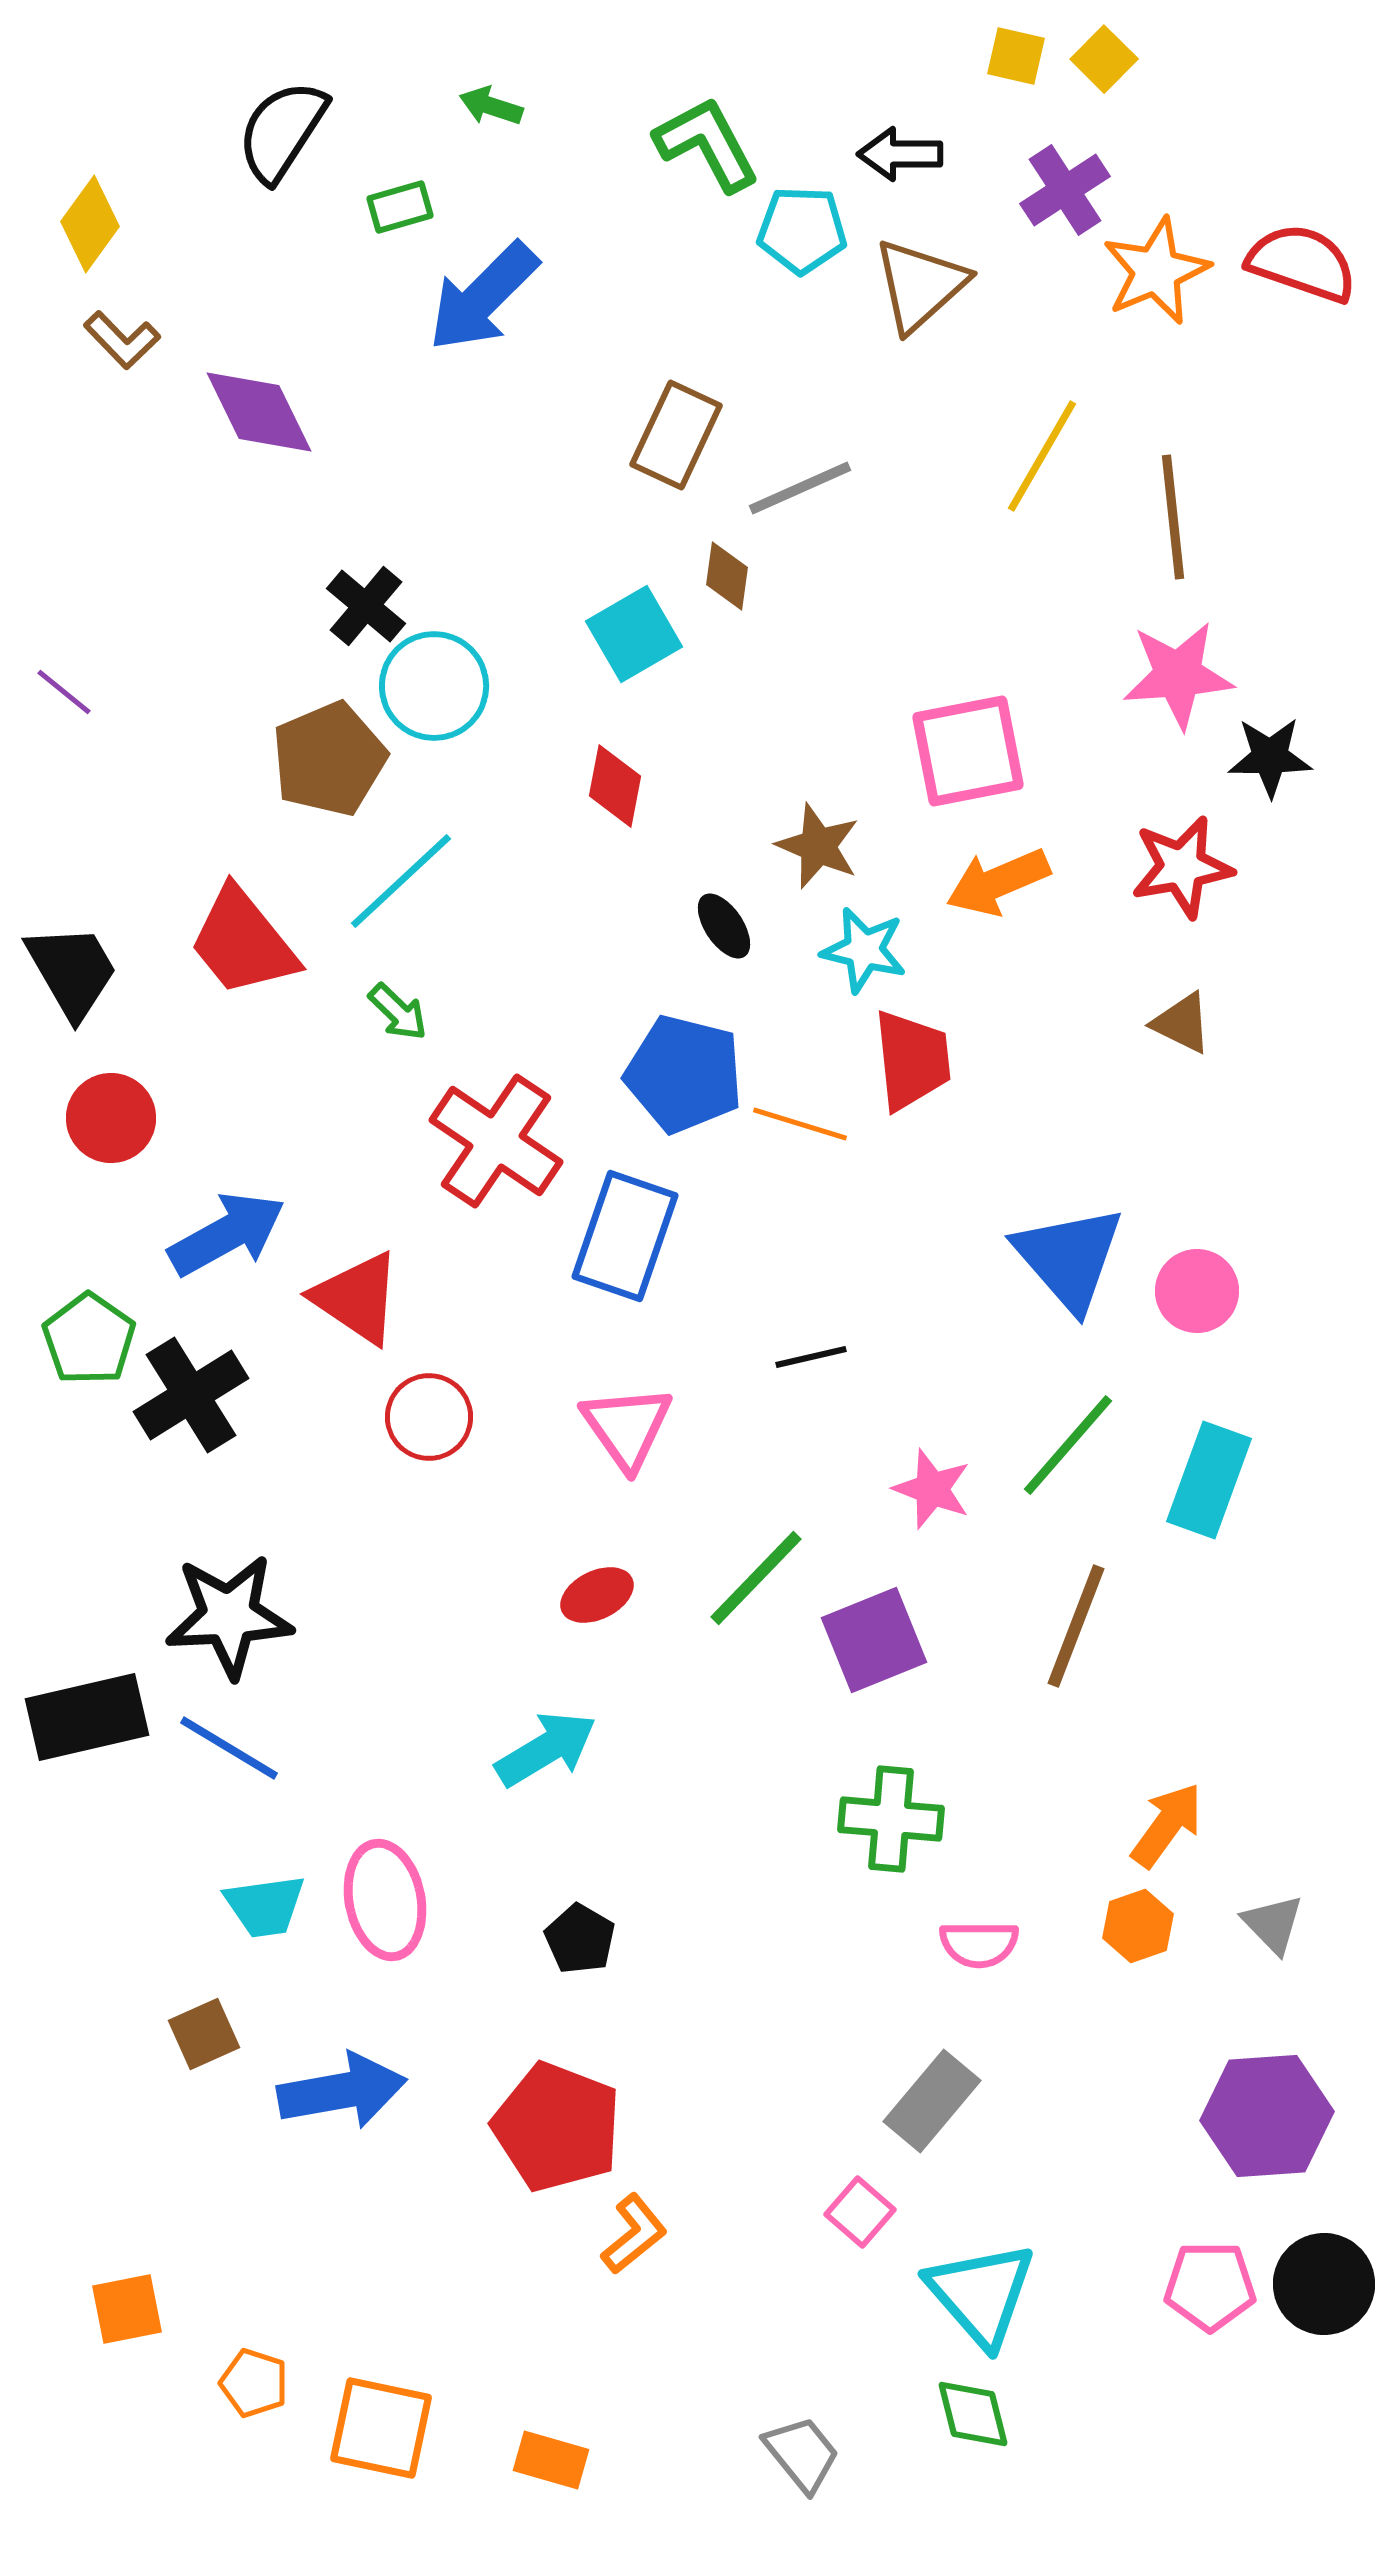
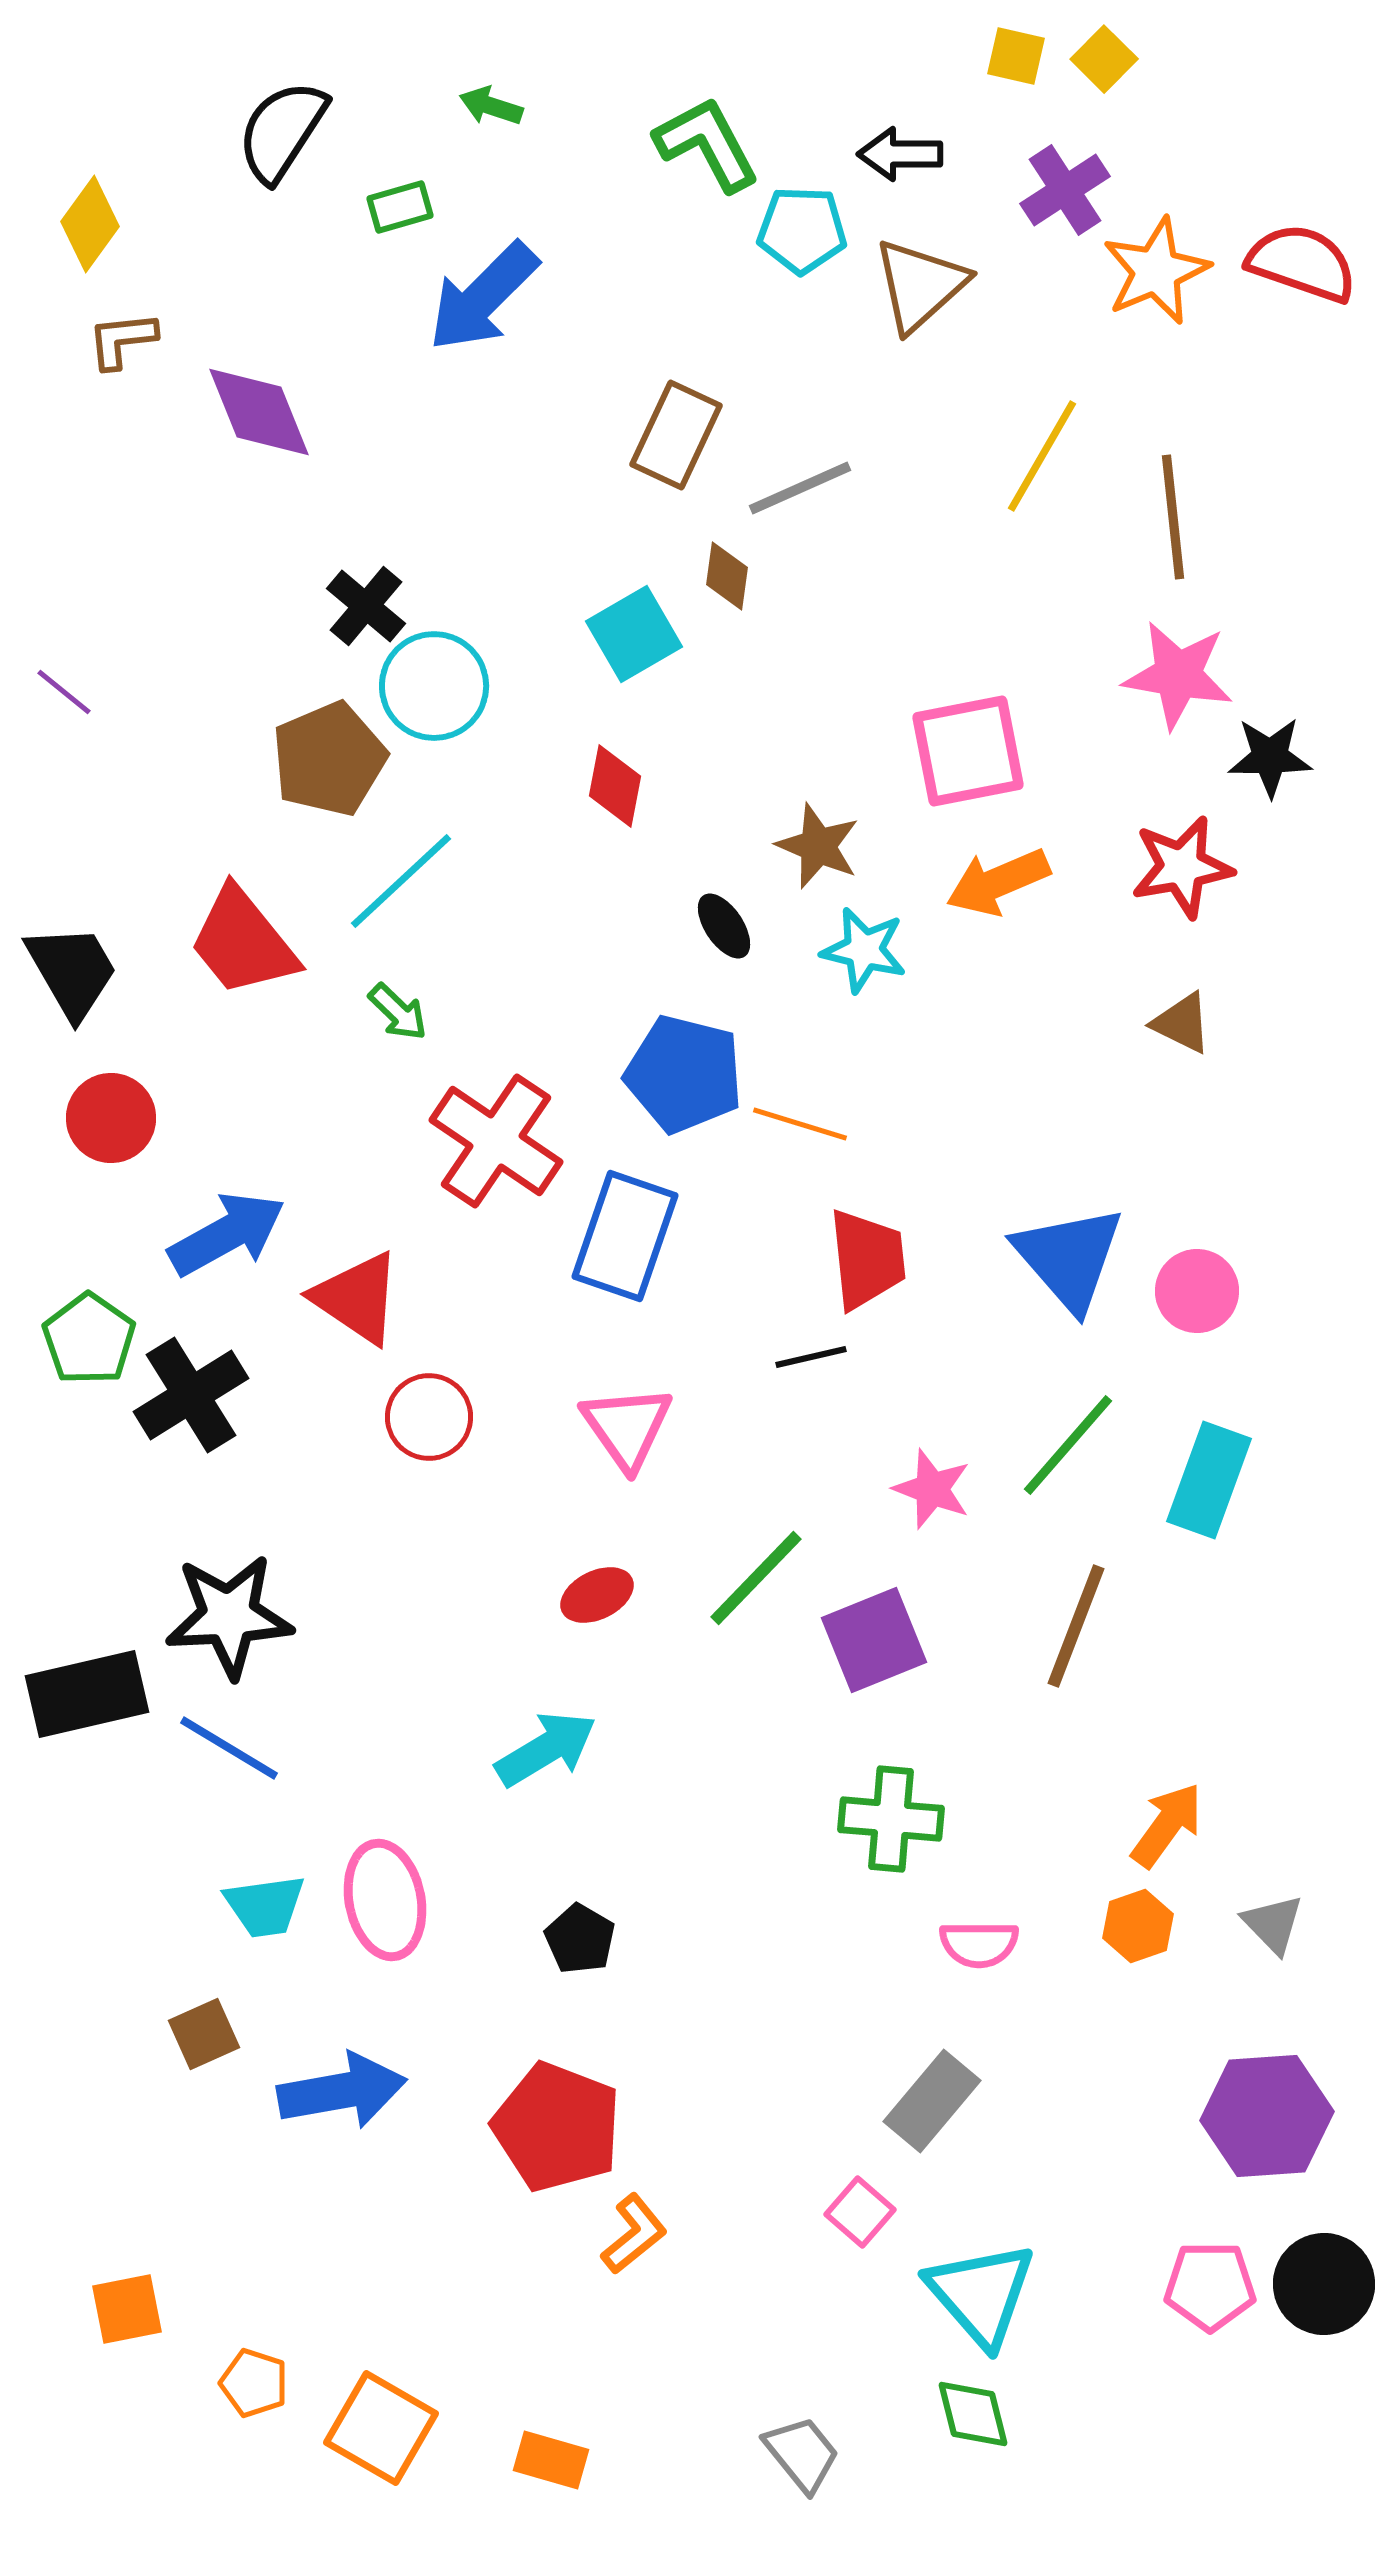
brown L-shape at (122, 340): rotated 128 degrees clockwise
purple diamond at (259, 412): rotated 4 degrees clockwise
pink star at (1178, 675): rotated 14 degrees clockwise
red trapezoid at (912, 1060): moved 45 px left, 199 px down
black rectangle at (87, 1717): moved 23 px up
orange square at (381, 2428): rotated 18 degrees clockwise
